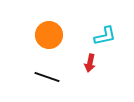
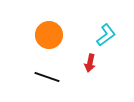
cyan L-shape: moved 1 px right, 1 px up; rotated 25 degrees counterclockwise
